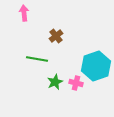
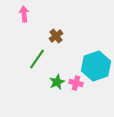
pink arrow: moved 1 px down
green line: rotated 65 degrees counterclockwise
green star: moved 2 px right
